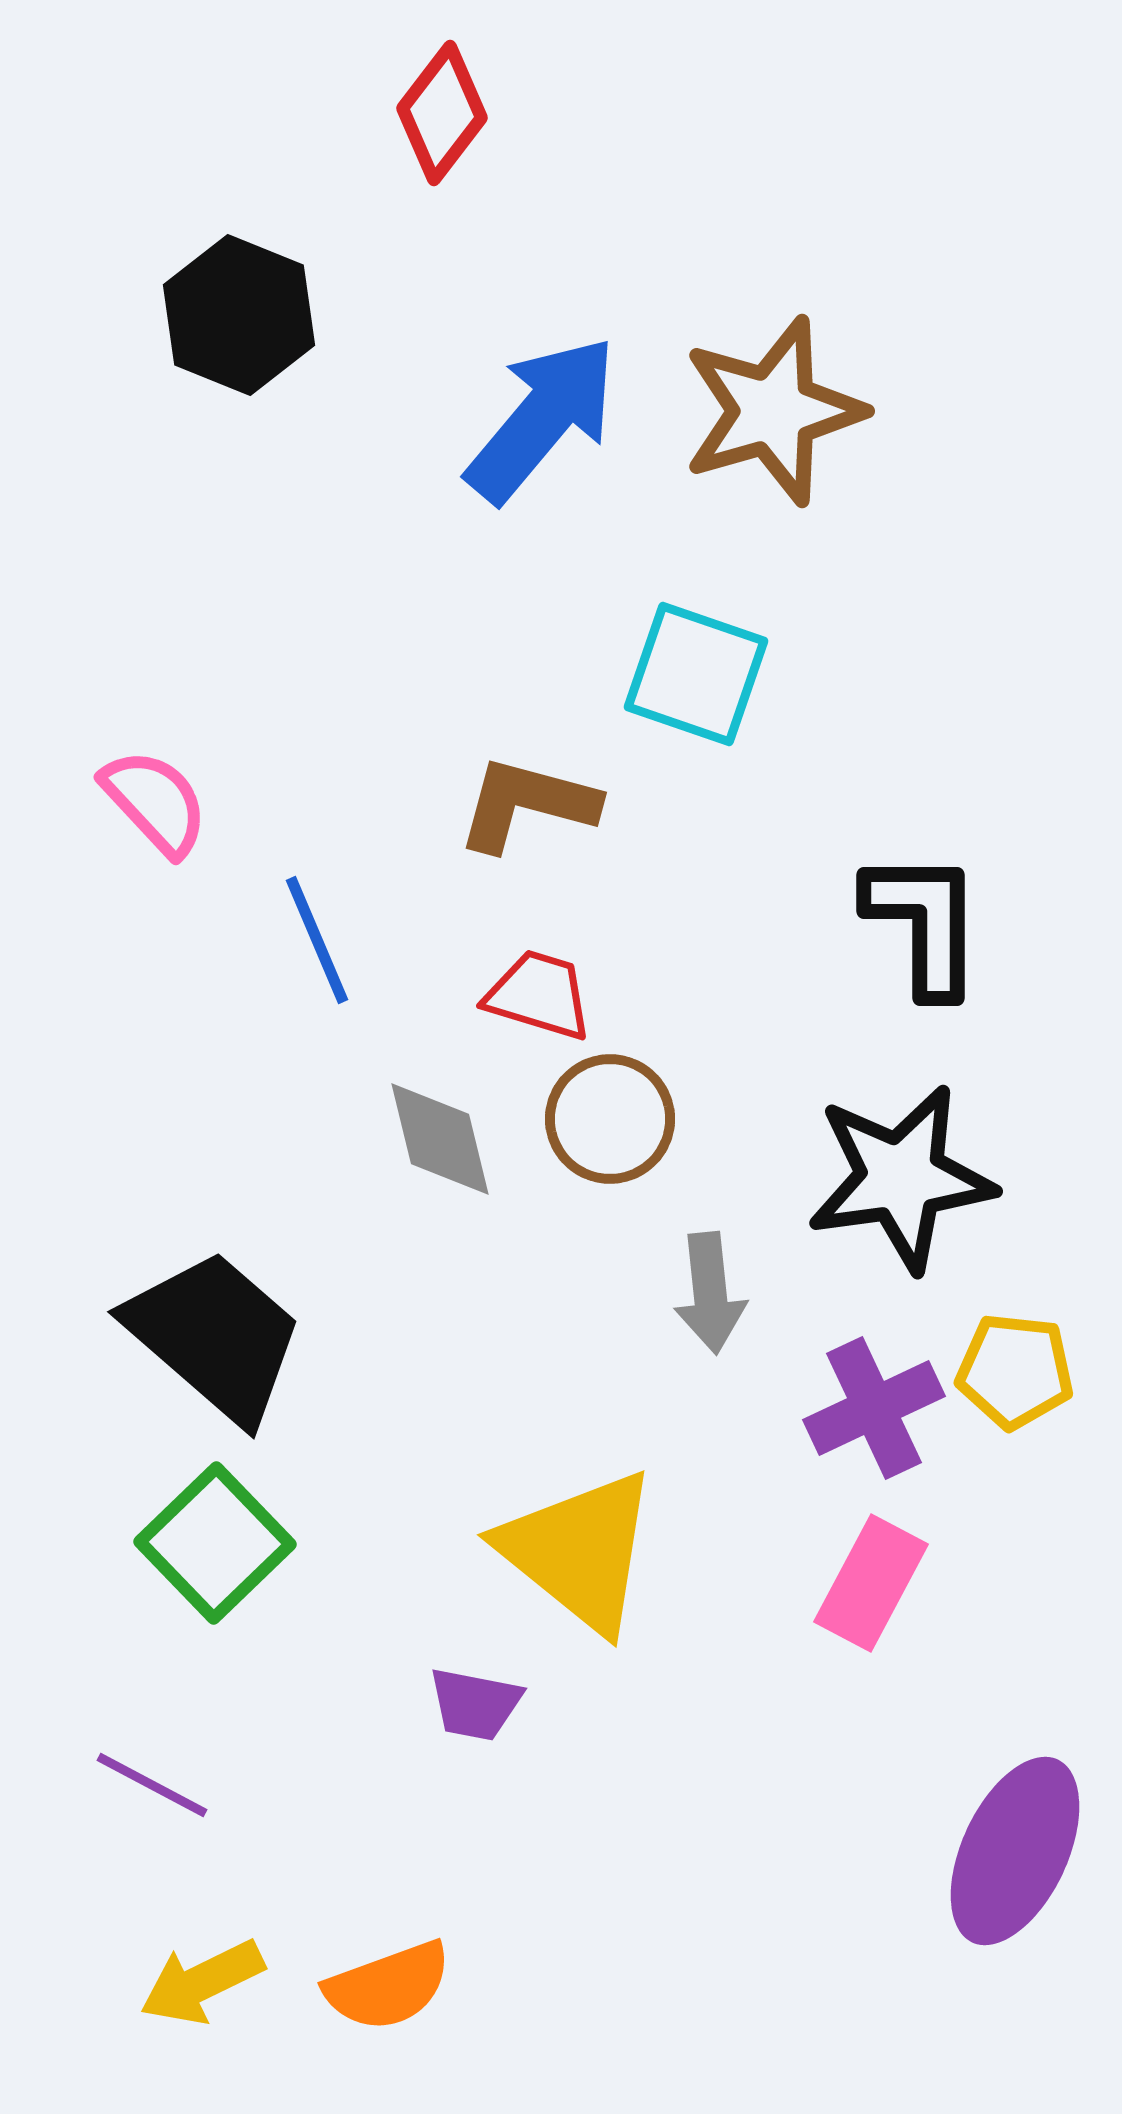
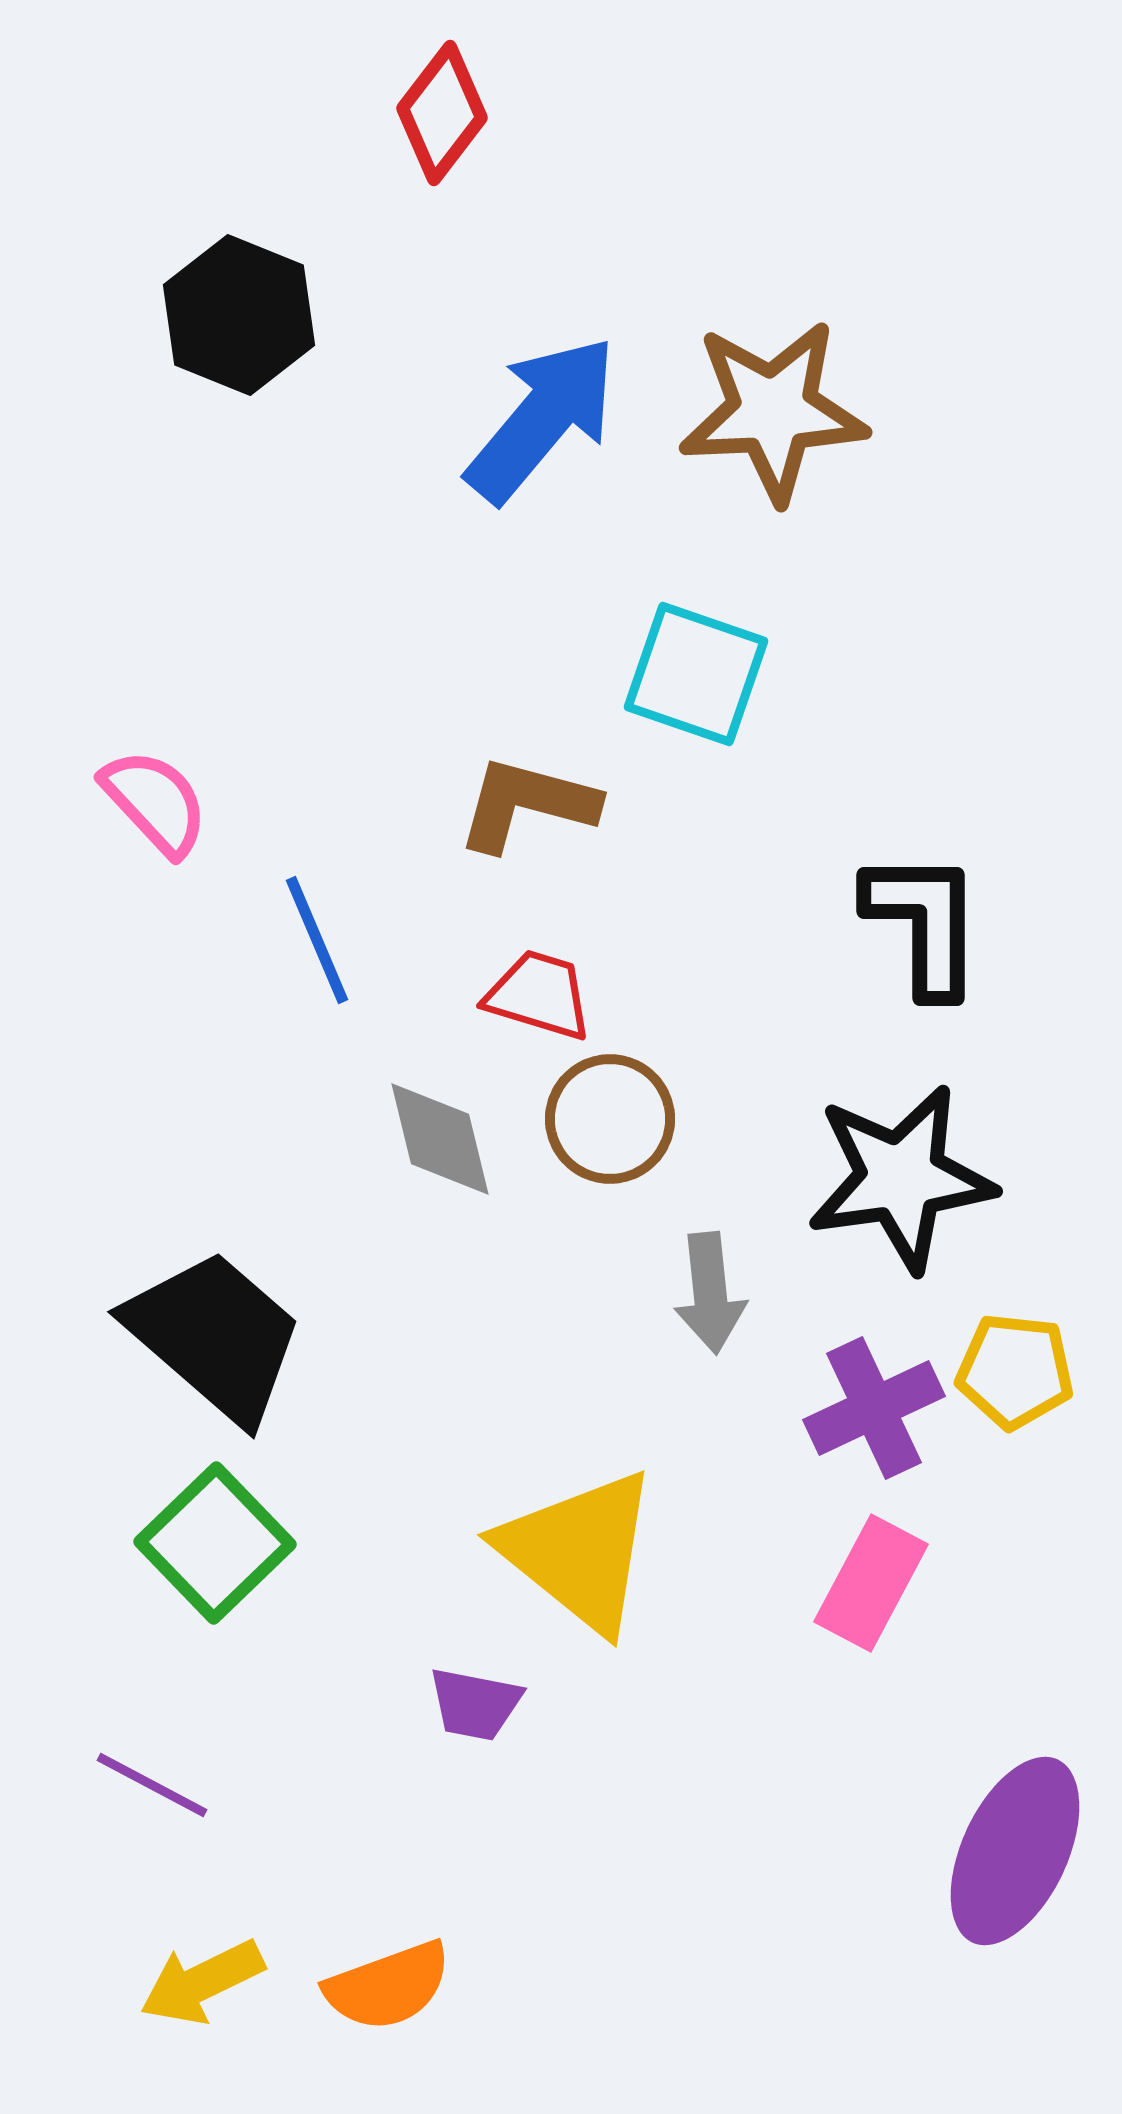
brown star: rotated 13 degrees clockwise
